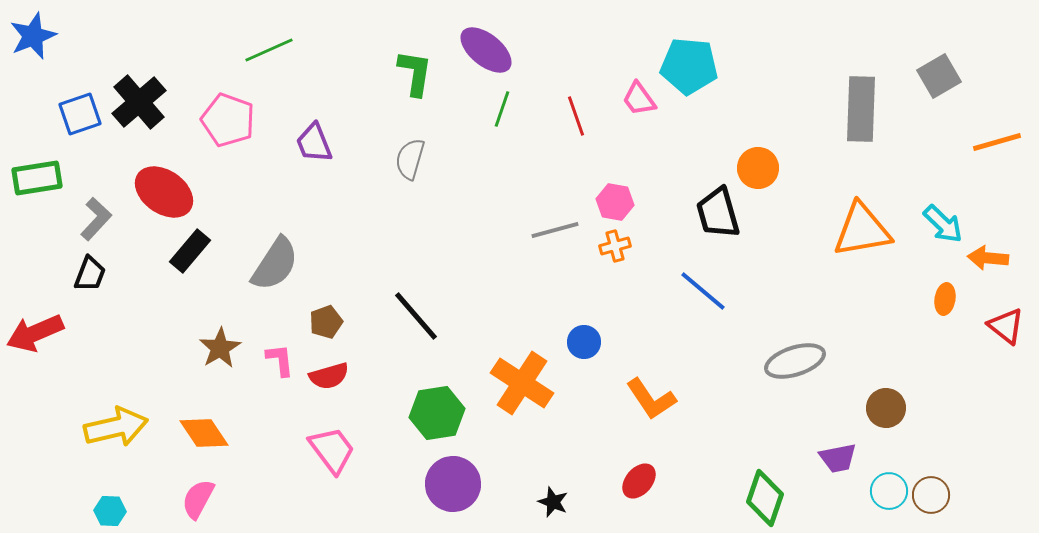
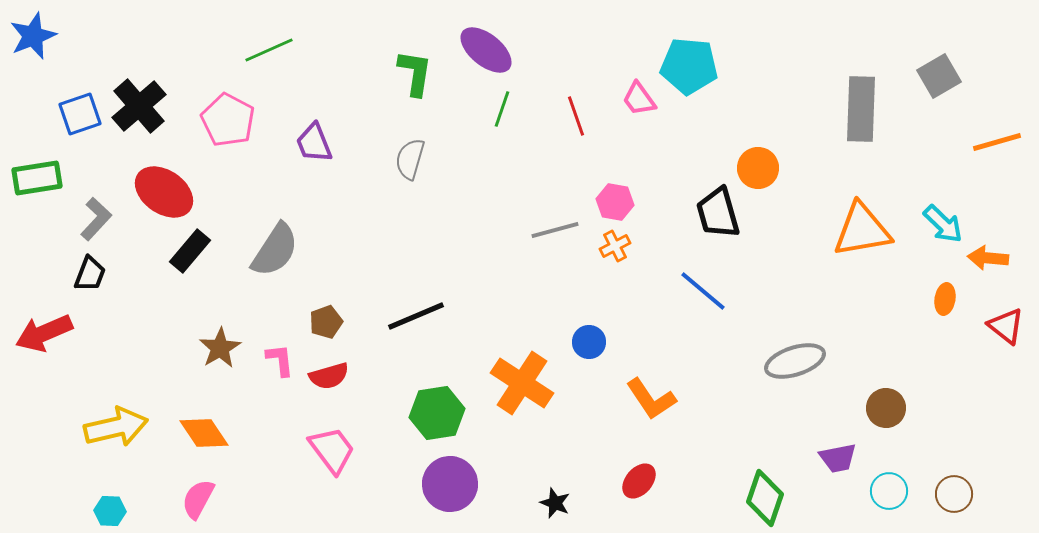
black cross at (139, 102): moved 4 px down
pink pentagon at (228, 120): rotated 8 degrees clockwise
orange cross at (615, 246): rotated 12 degrees counterclockwise
gray semicircle at (275, 264): moved 14 px up
black line at (416, 316): rotated 72 degrees counterclockwise
red arrow at (35, 333): moved 9 px right
blue circle at (584, 342): moved 5 px right
purple circle at (453, 484): moved 3 px left
brown circle at (931, 495): moved 23 px right, 1 px up
black star at (553, 502): moved 2 px right, 1 px down
